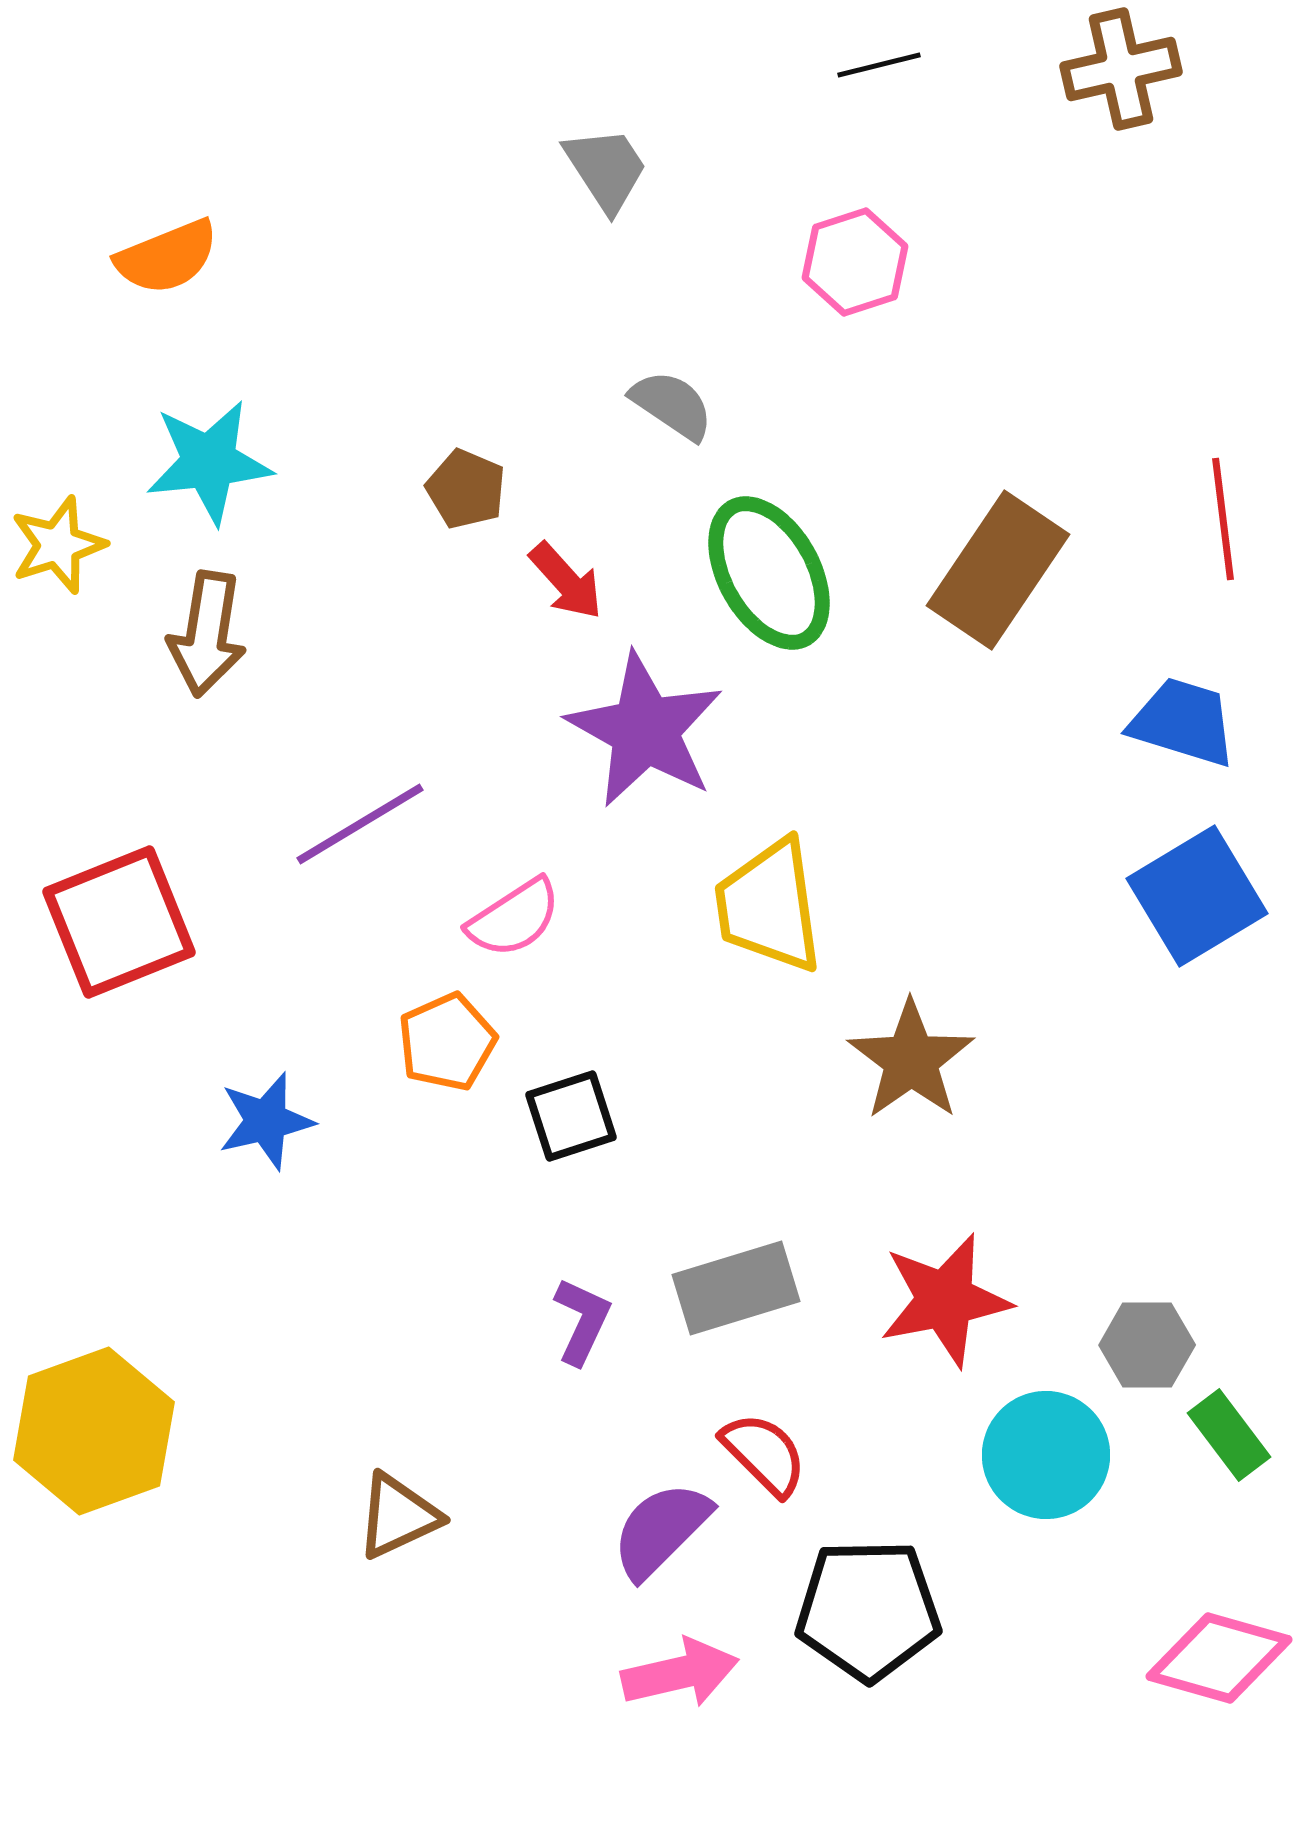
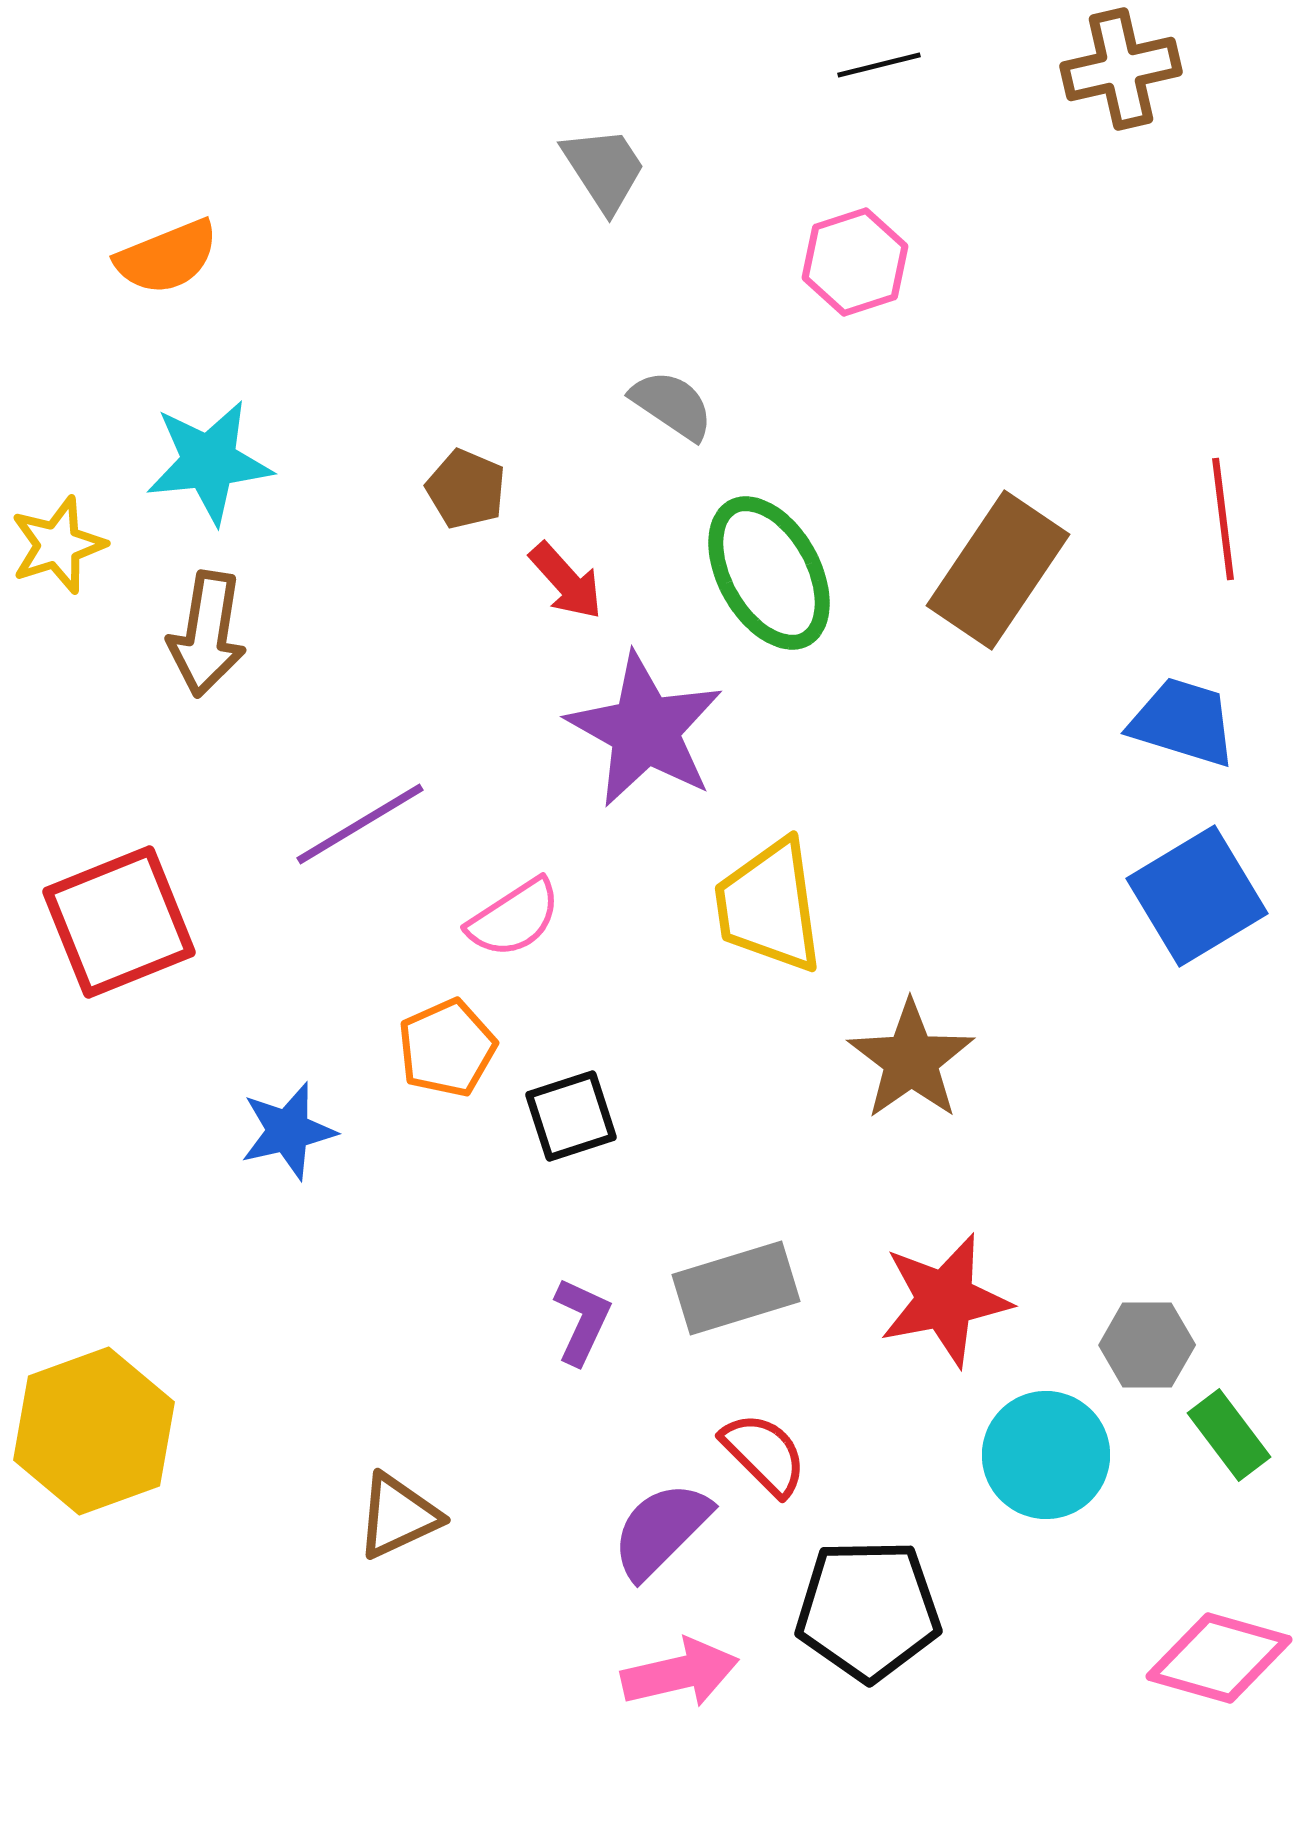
gray trapezoid: moved 2 px left
orange pentagon: moved 6 px down
blue star: moved 22 px right, 10 px down
